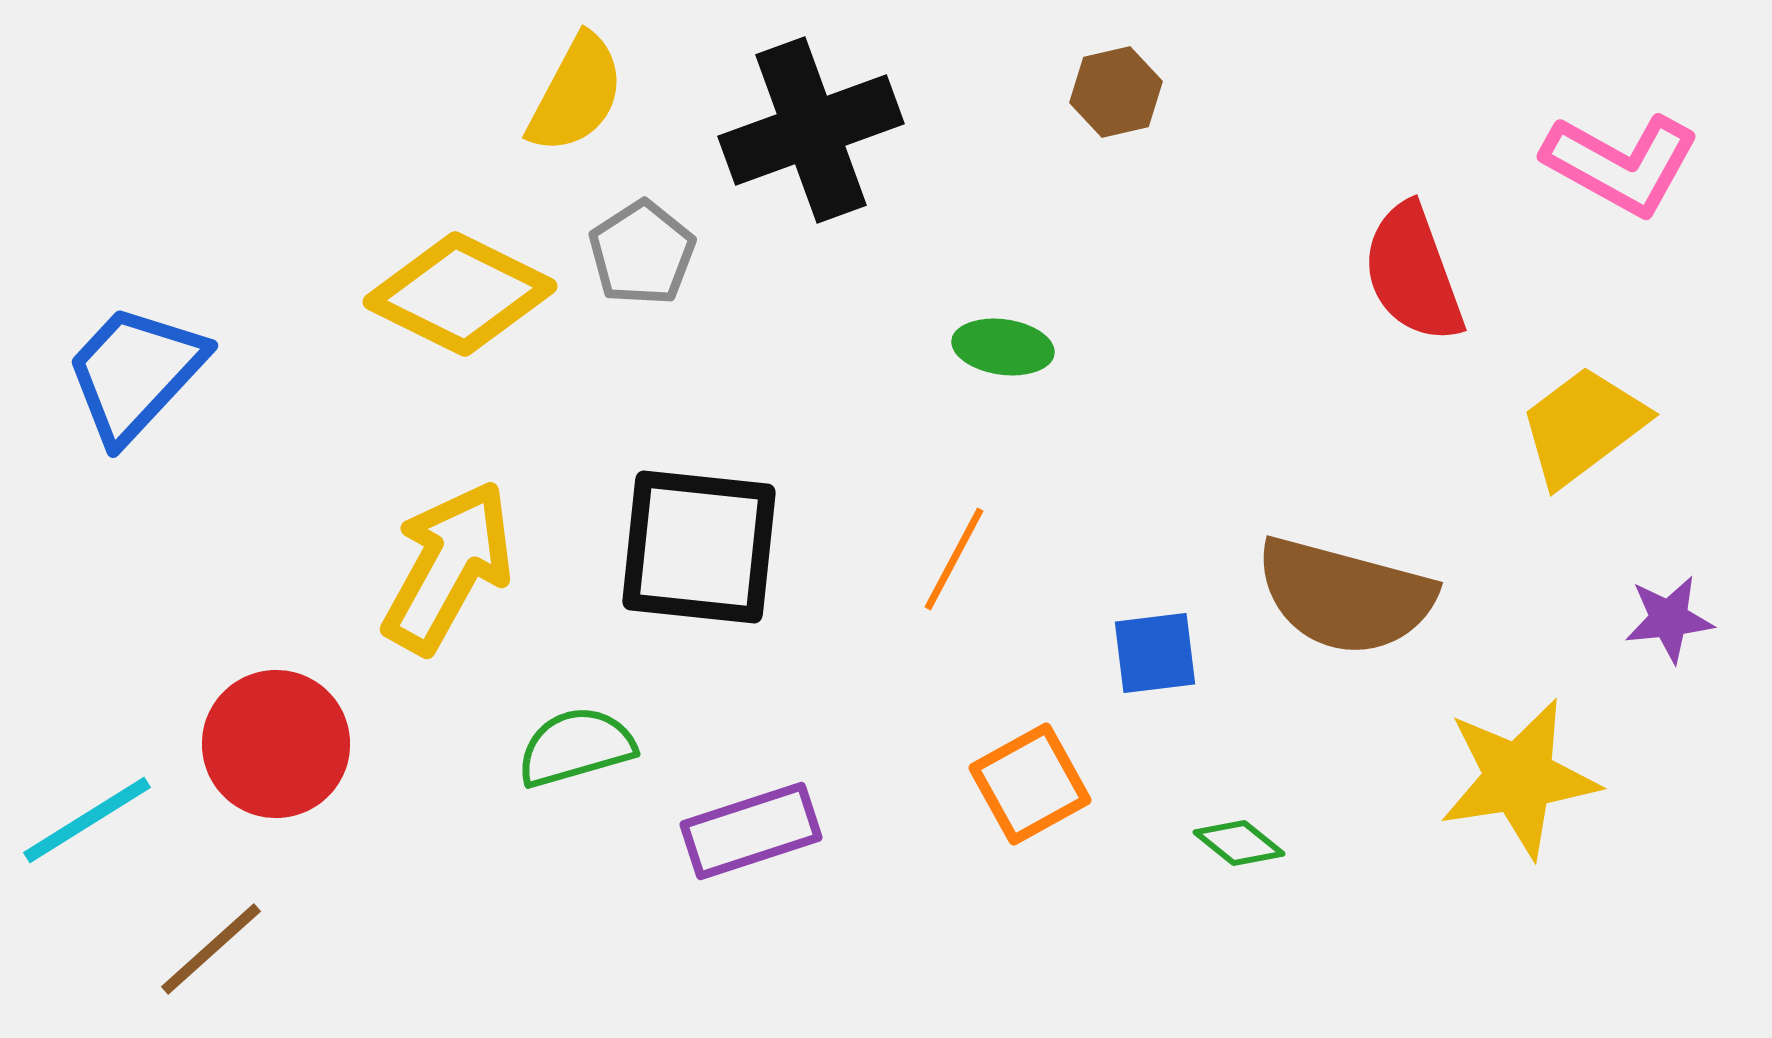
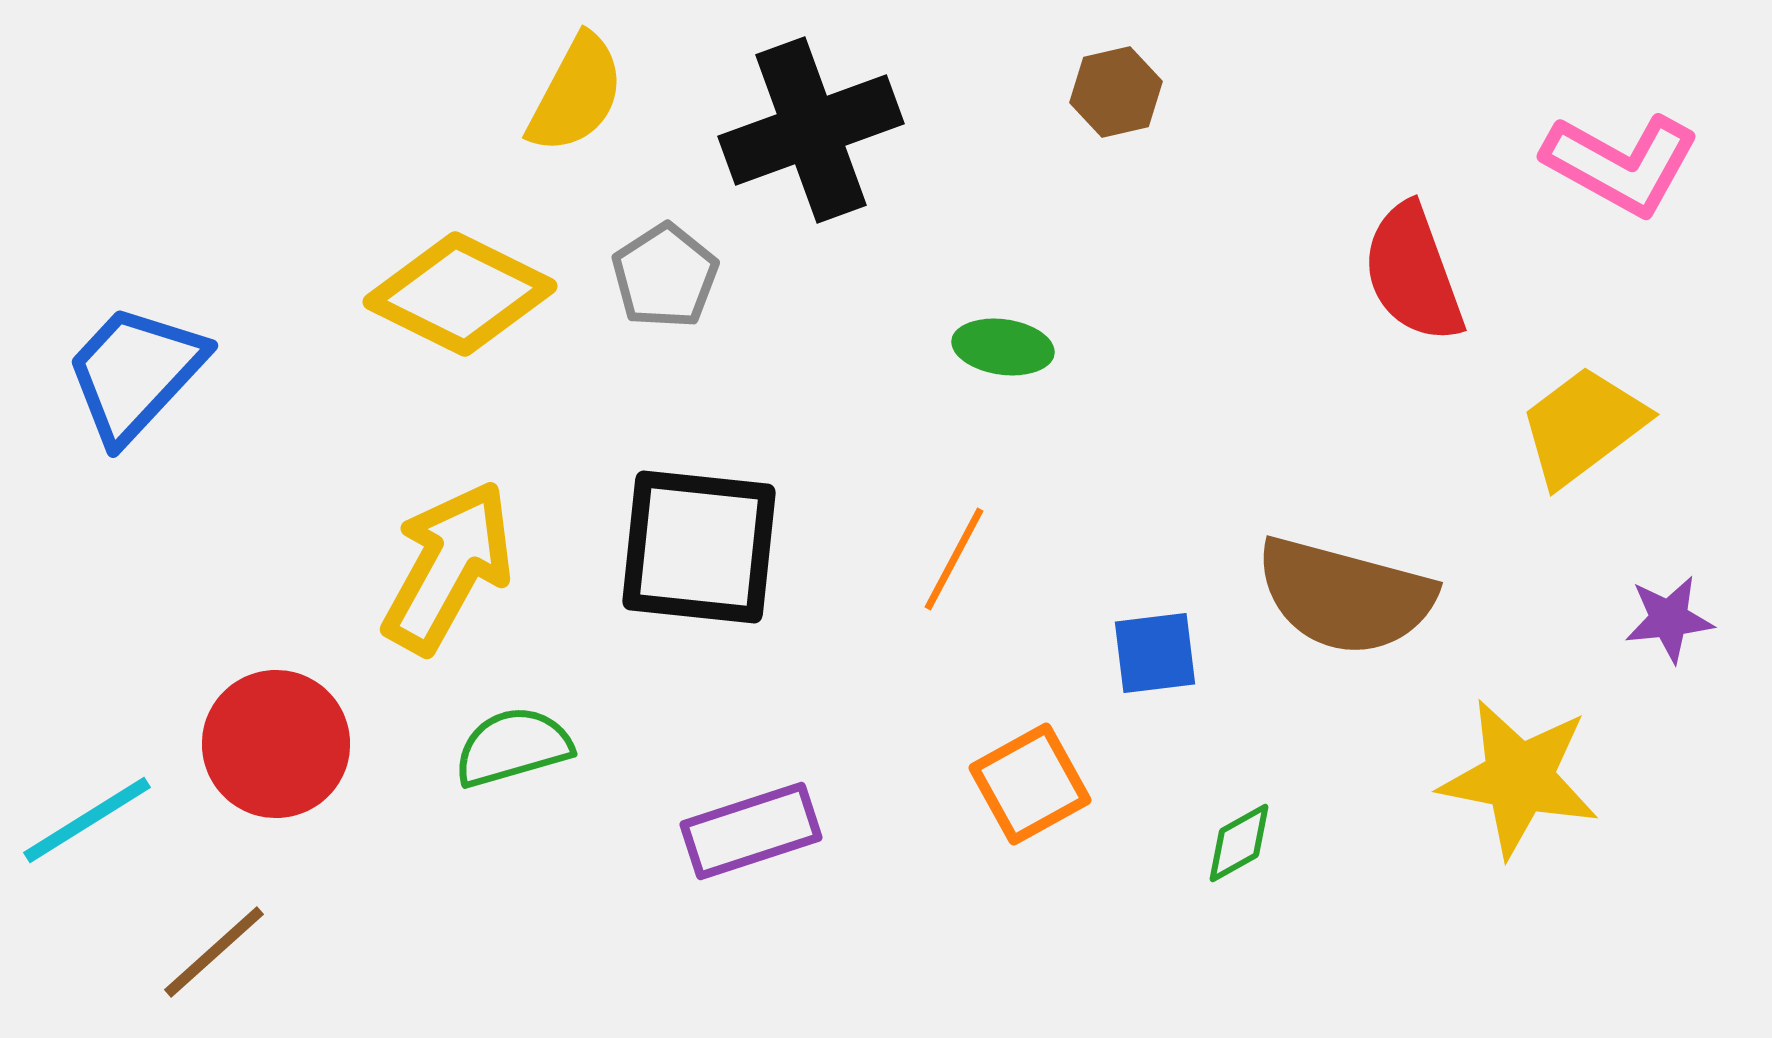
gray pentagon: moved 23 px right, 23 px down
green semicircle: moved 63 px left
yellow star: rotated 20 degrees clockwise
green diamond: rotated 68 degrees counterclockwise
brown line: moved 3 px right, 3 px down
